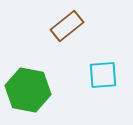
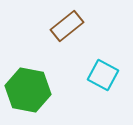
cyan square: rotated 32 degrees clockwise
